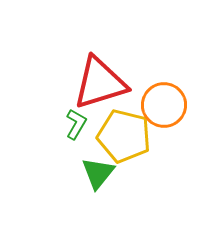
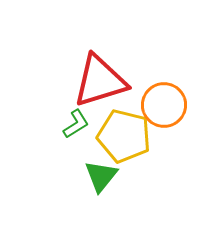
red triangle: moved 2 px up
green L-shape: rotated 28 degrees clockwise
green triangle: moved 3 px right, 3 px down
